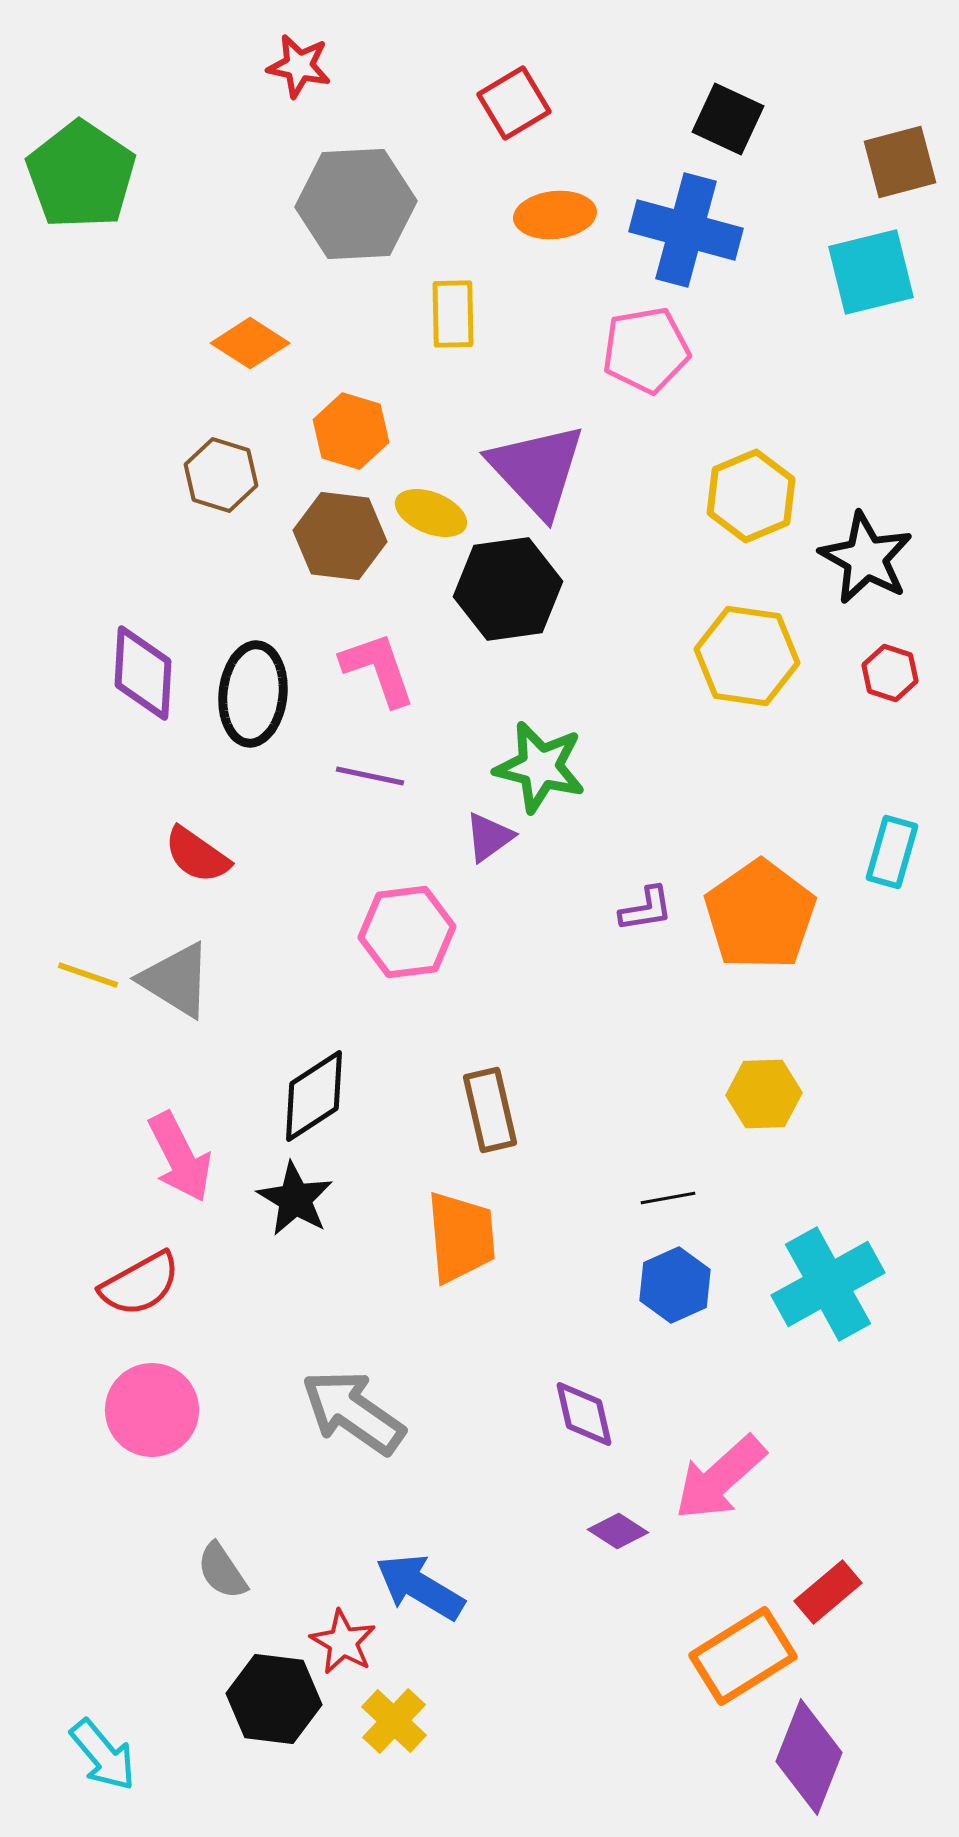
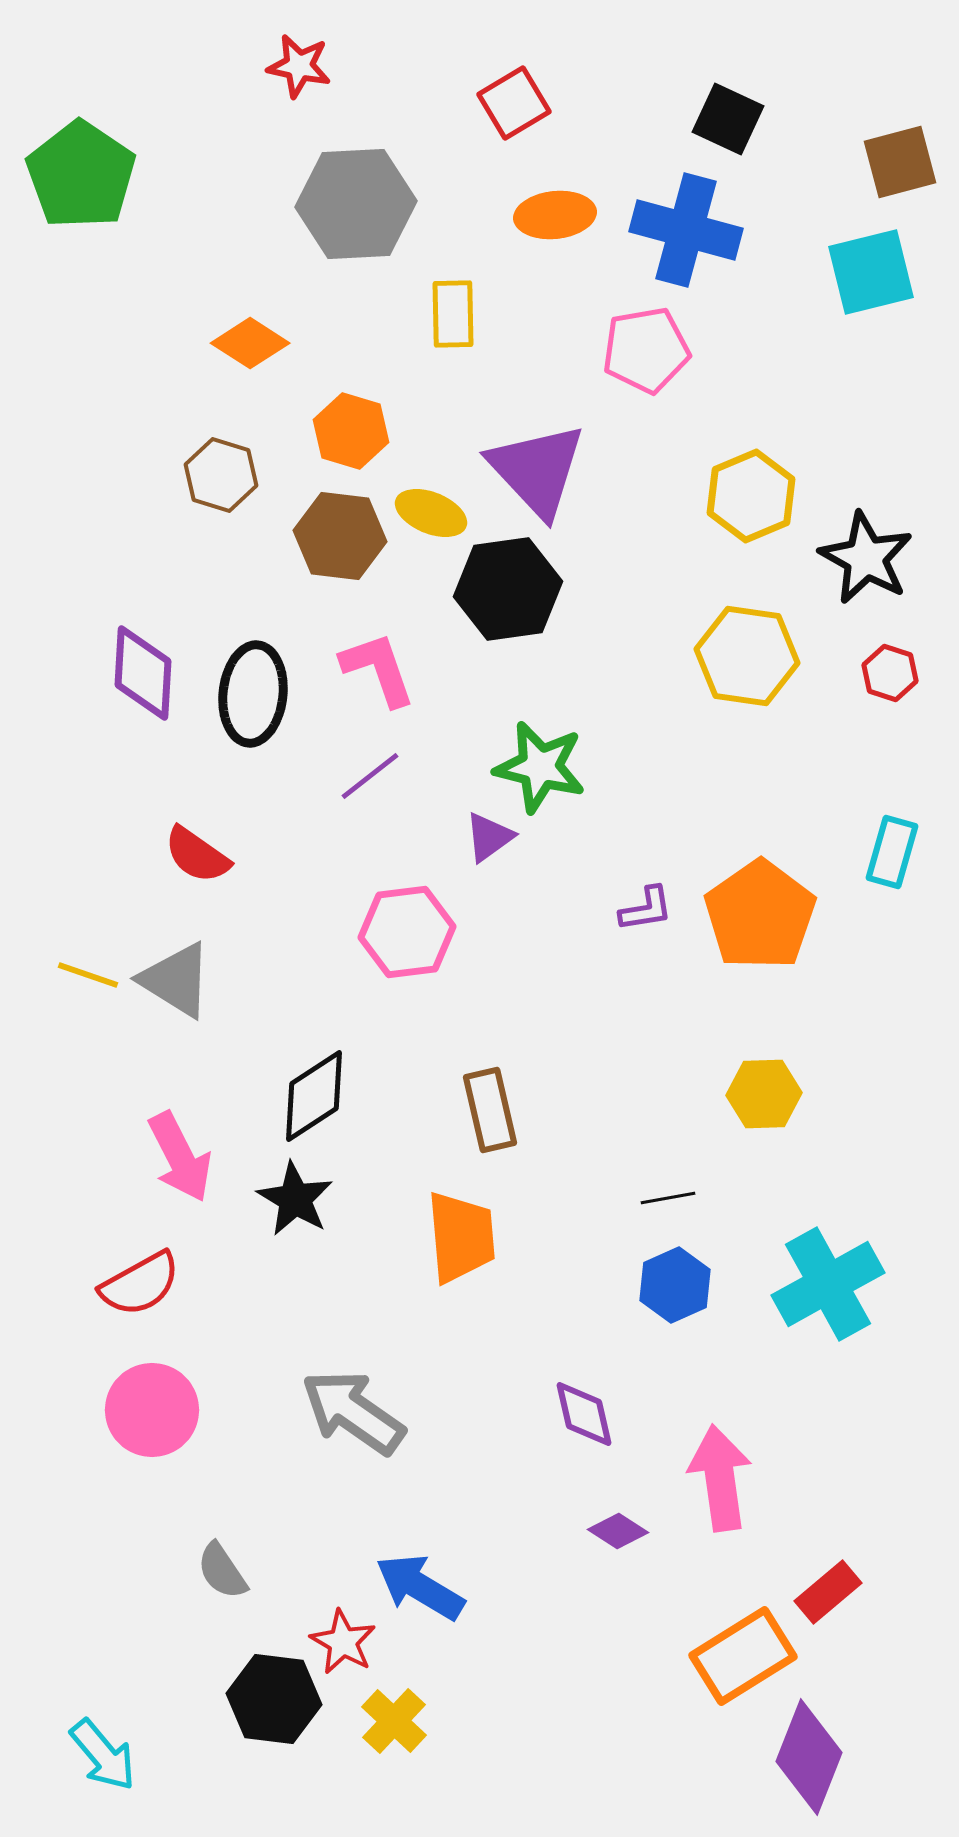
purple line at (370, 776): rotated 50 degrees counterclockwise
pink arrow at (720, 1478): rotated 124 degrees clockwise
